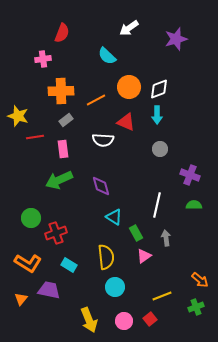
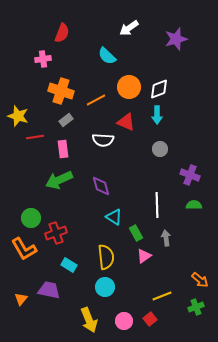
orange cross: rotated 20 degrees clockwise
white line: rotated 15 degrees counterclockwise
orange L-shape: moved 4 px left, 14 px up; rotated 28 degrees clockwise
cyan circle: moved 10 px left
